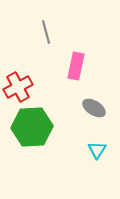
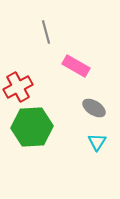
pink rectangle: rotated 72 degrees counterclockwise
cyan triangle: moved 8 px up
